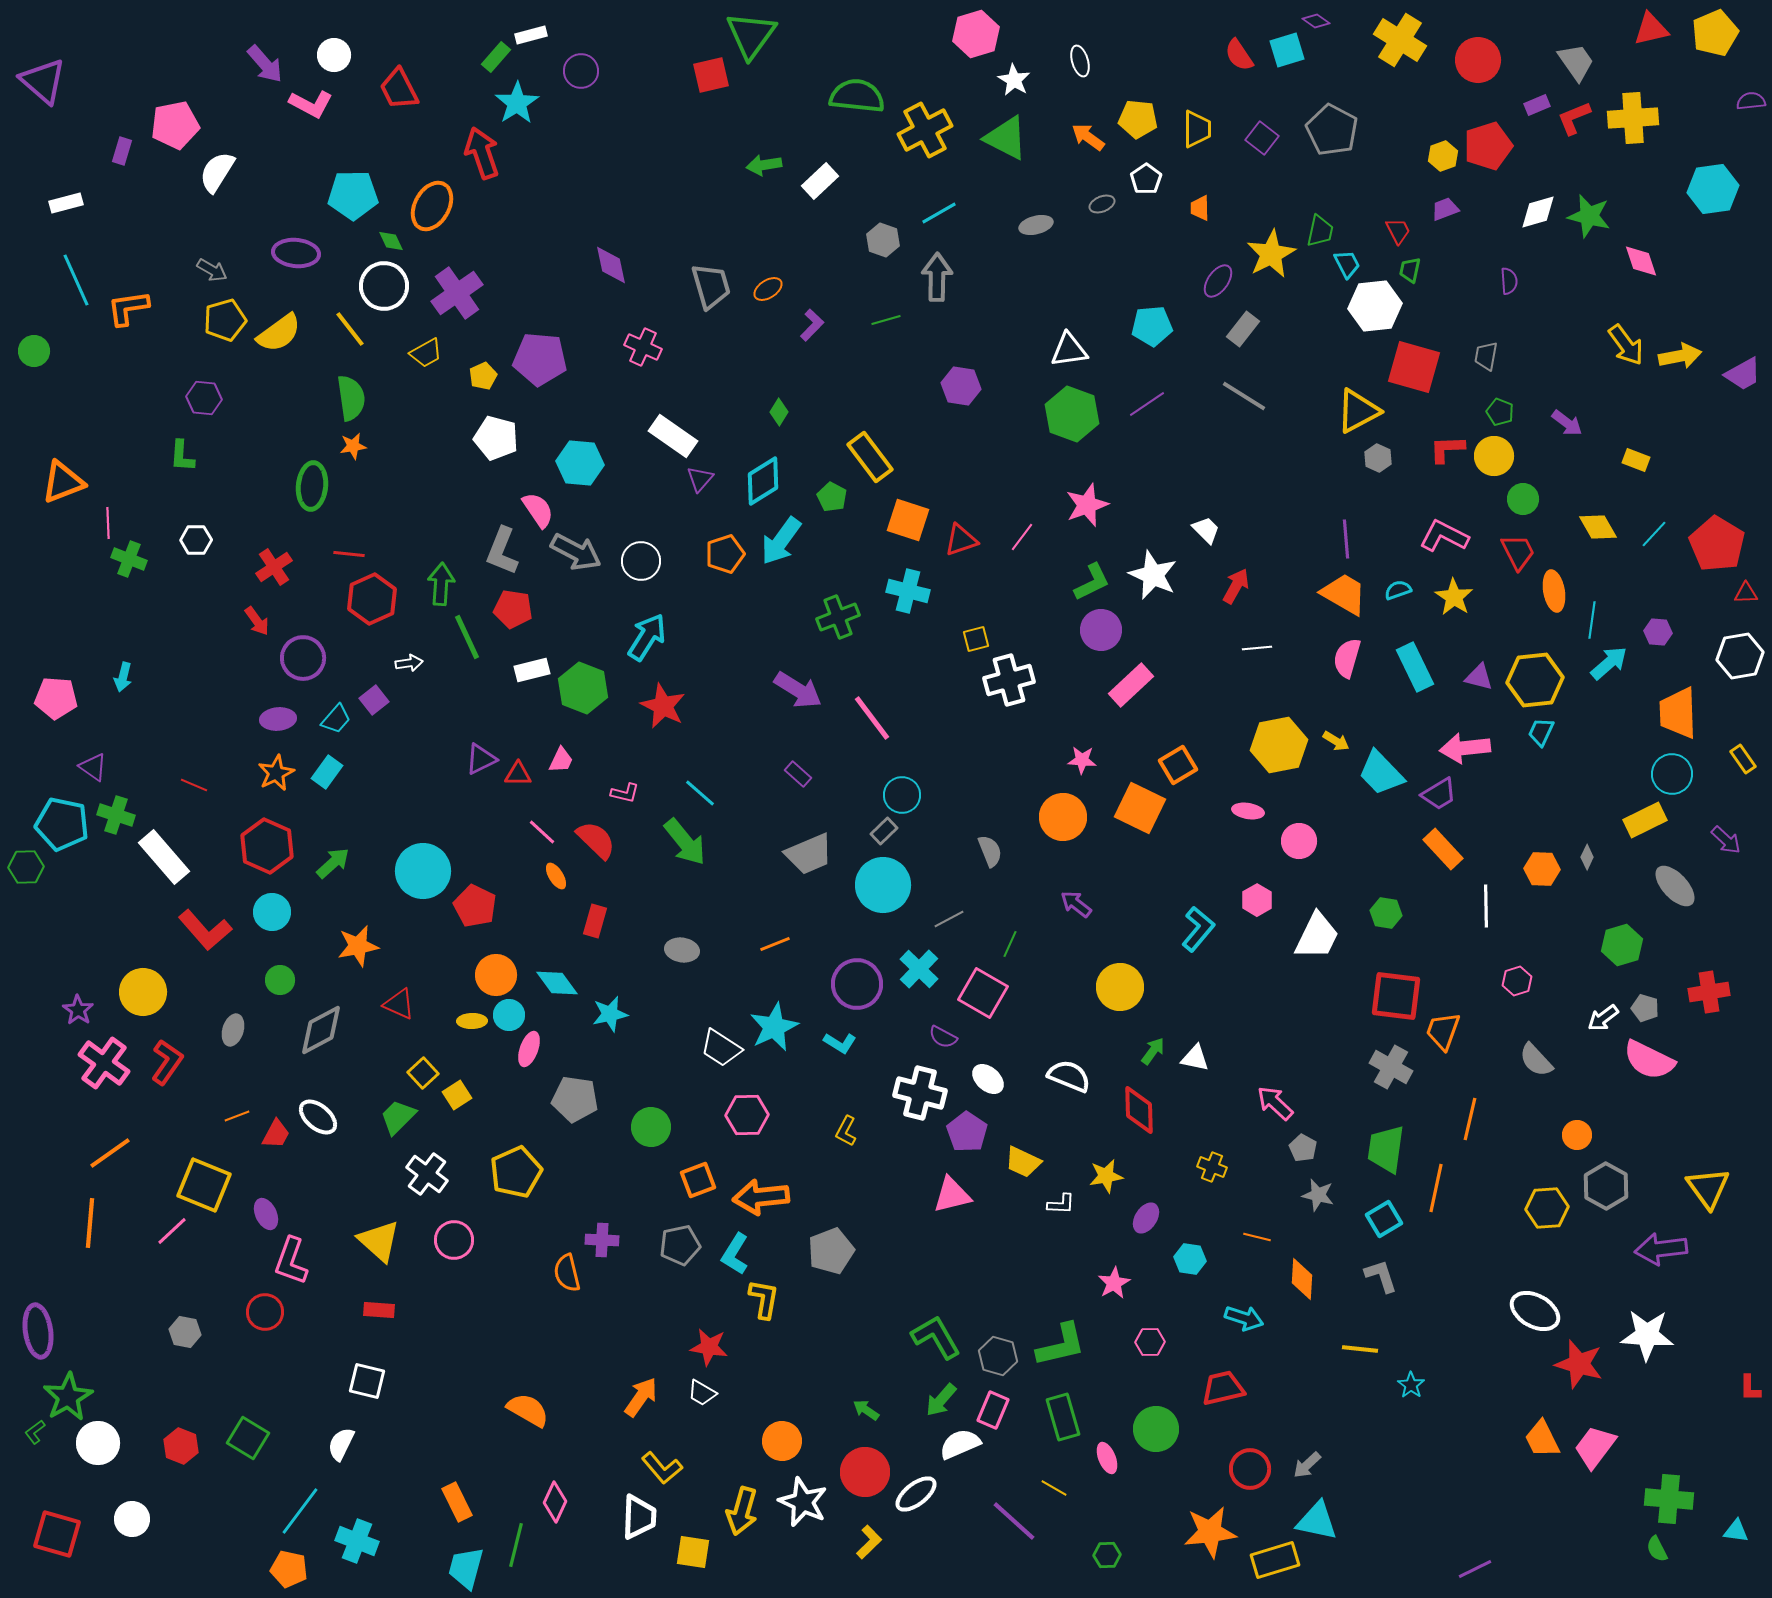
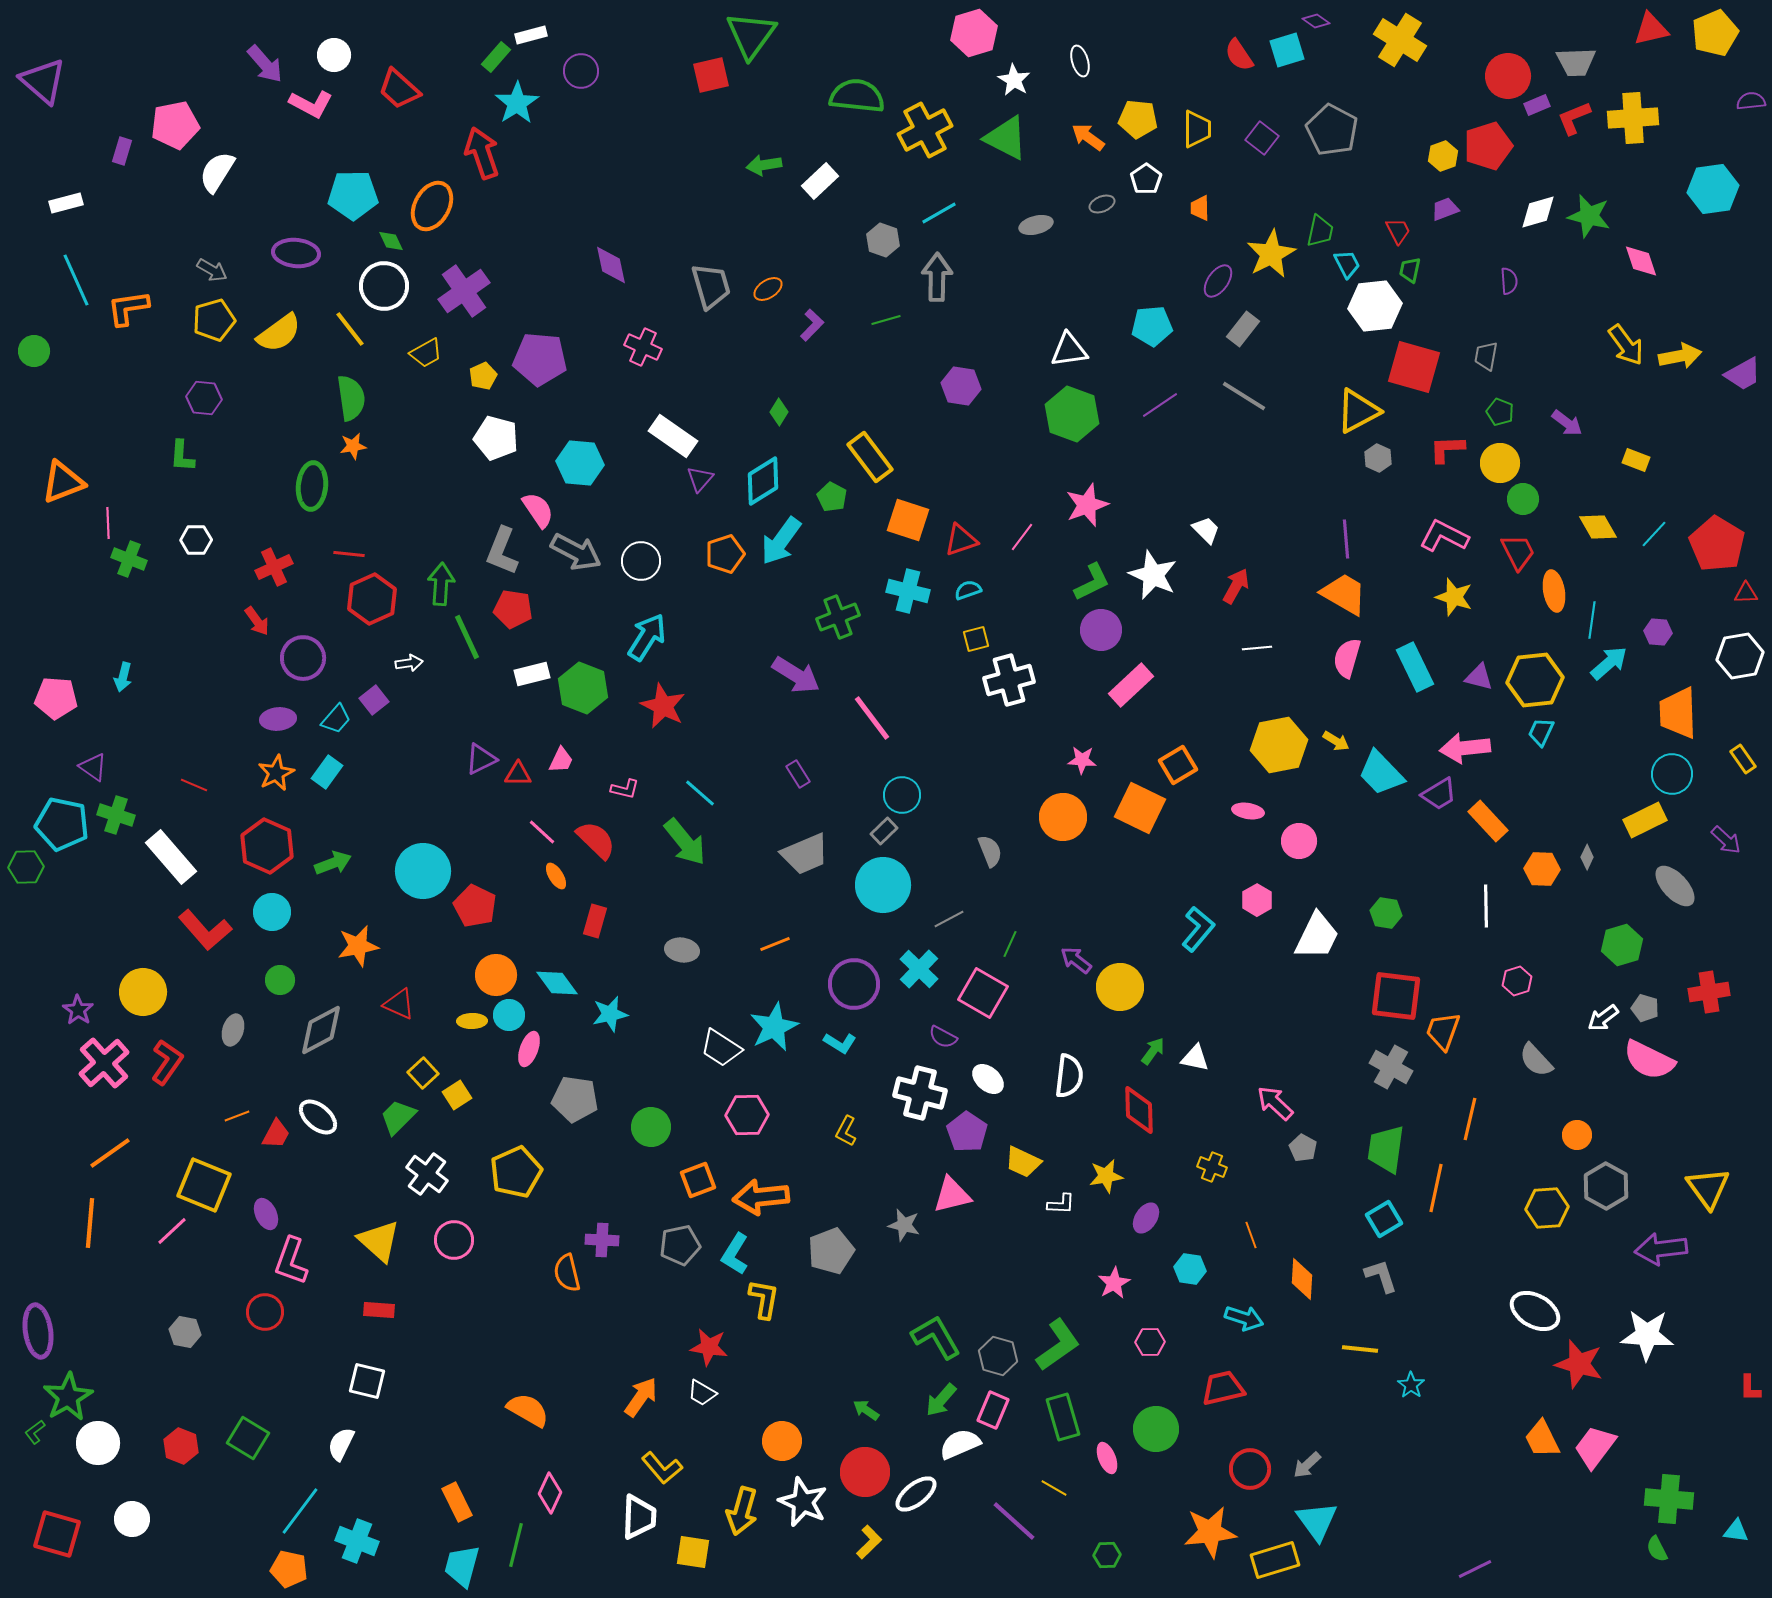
pink hexagon at (976, 34): moved 2 px left, 1 px up
red circle at (1478, 60): moved 30 px right, 16 px down
gray trapezoid at (1576, 62): rotated 123 degrees clockwise
red trapezoid at (399, 89): rotated 21 degrees counterclockwise
purple cross at (457, 293): moved 7 px right, 2 px up
yellow pentagon at (225, 320): moved 11 px left
purple line at (1147, 404): moved 13 px right, 1 px down
yellow circle at (1494, 456): moved 6 px right, 7 px down
red cross at (274, 567): rotated 9 degrees clockwise
cyan semicircle at (1398, 590): moved 430 px left
yellow star at (1454, 597): rotated 15 degrees counterclockwise
white rectangle at (532, 670): moved 4 px down
purple arrow at (798, 690): moved 2 px left, 15 px up
purple rectangle at (798, 774): rotated 16 degrees clockwise
pink L-shape at (625, 793): moved 4 px up
orange rectangle at (1443, 849): moved 45 px right, 28 px up
gray trapezoid at (809, 854): moved 4 px left
white rectangle at (164, 857): moved 7 px right
green arrow at (333, 863): rotated 21 degrees clockwise
purple arrow at (1076, 904): moved 56 px down
purple circle at (857, 984): moved 3 px left
pink cross at (104, 1063): rotated 12 degrees clockwise
white semicircle at (1069, 1076): rotated 75 degrees clockwise
gray star at (1318, 1195): moved 414 px left, 30 px down
orange line at (1257, 1237): moved 6 px left, 2 px up; rotated 56 degrees clockwise
cyan hexagon at (1190, 1259): moved 10 px down
green L-shape at (1061, 1345): moved 3 px left; rotated 22 degrees counterclockwise
pink diamond at (555, 1502): moved 5 px left, 9 px up
cyan triangle at (1317, 1521): rotated 42 degrees clockwise
cyan trapezoid at (466, 1568): moved 4 px left, 2 px up
